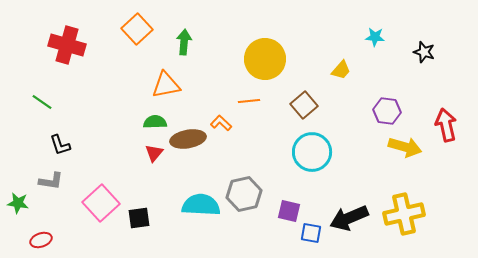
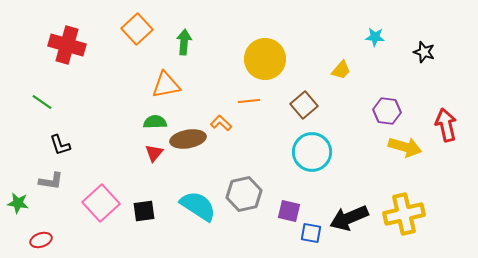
cyan semicircle: moved 3 px left, 1 px down; rotated 30 degrees clockwise
black square: moved 5 px right, 7 px up
